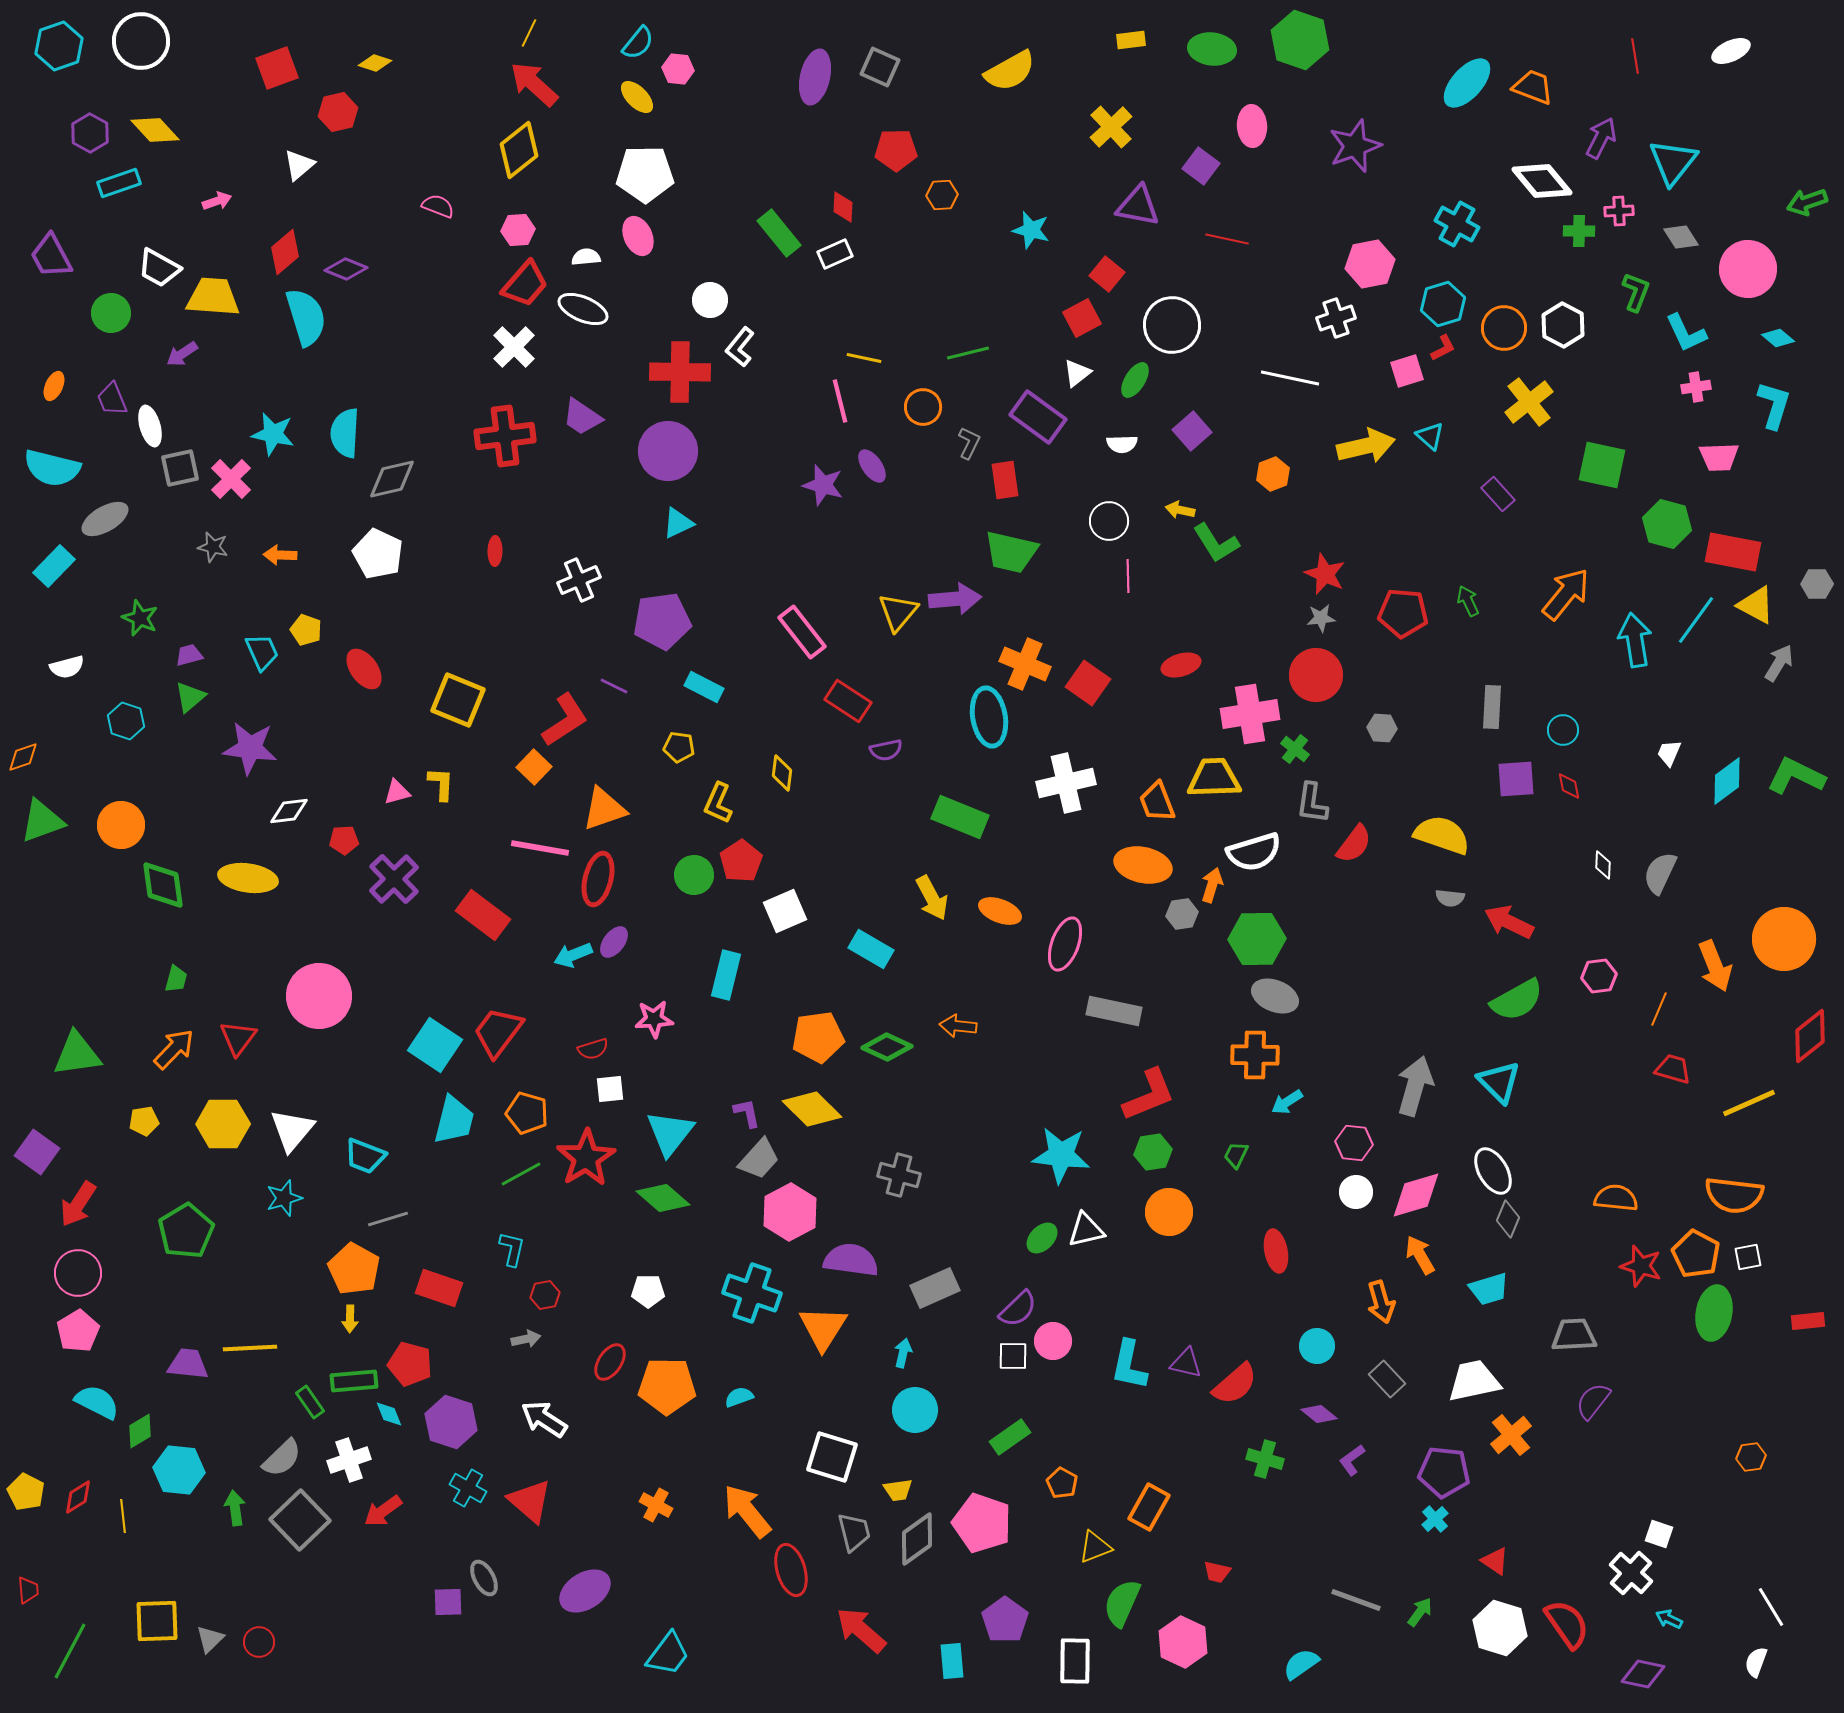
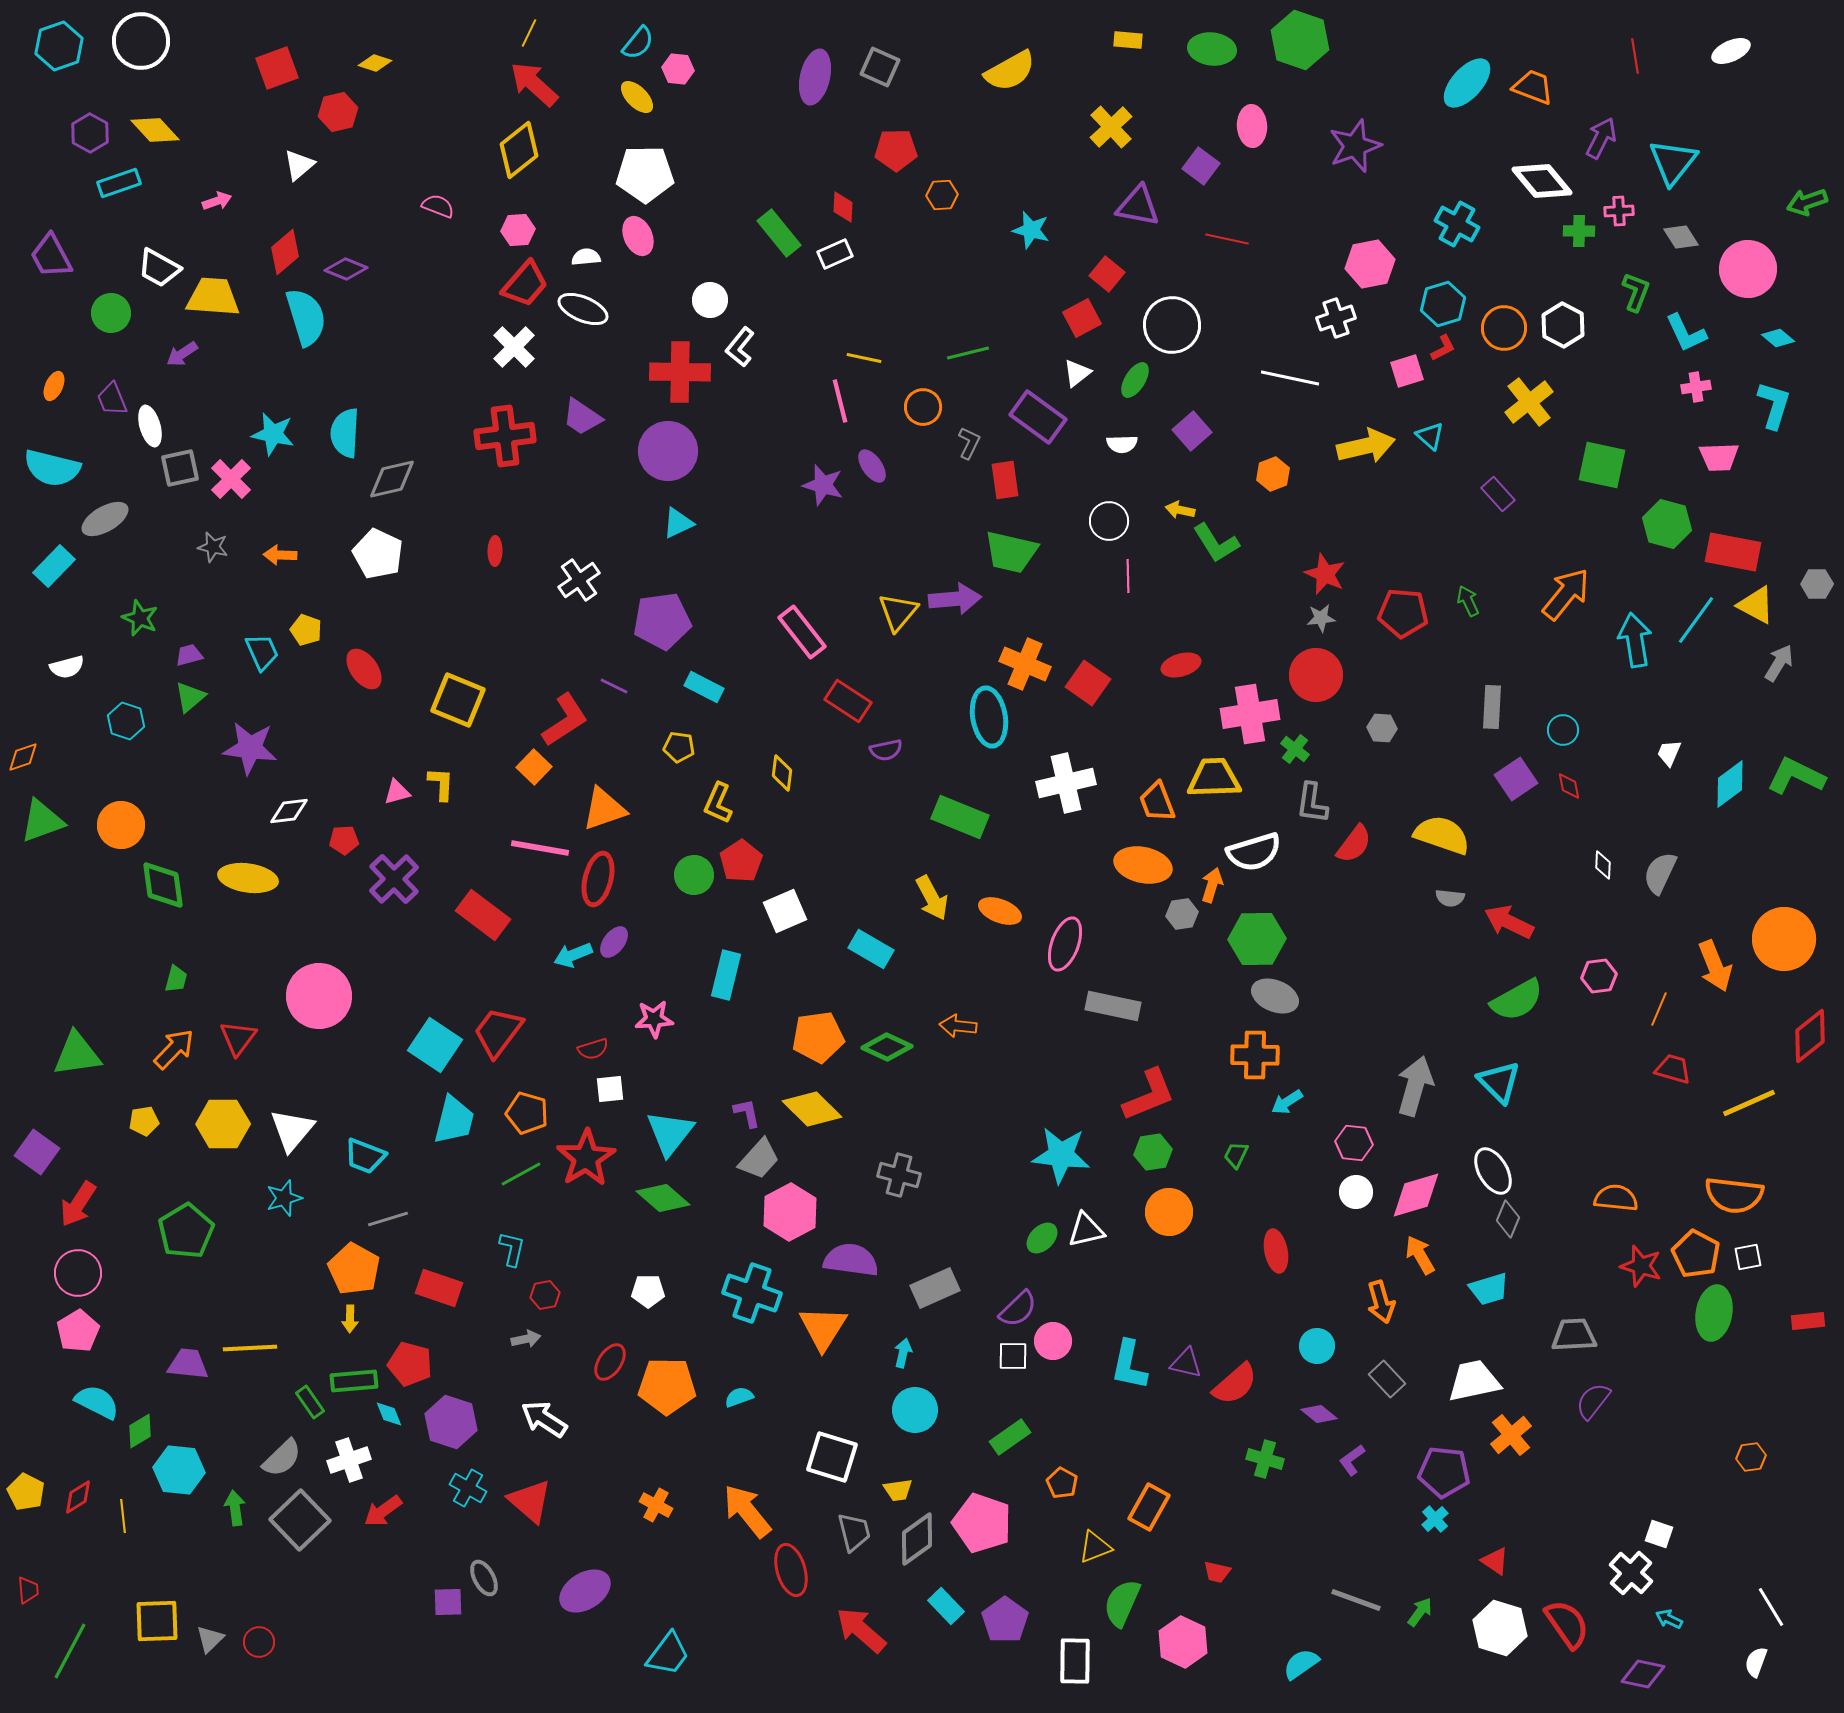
yellow rectangle at (1131, 40): moved 3 px left; rotated 12 degrees clockwise
white cross at (579, 580): rotated 12 degrees counterclockwise
purple square at (1516, 779): rotated 30 degrees counterclockwise
cyan diamond at (1727, 781): moved 3 px right, 3 px down
gray rectangle at (1114, 1011): moved 1 px left, 5 px up
cyan rectangle at (952, 1661): moved 6 px left, 55 px up; rotated 39 degrees counterclockwise
